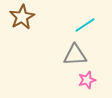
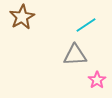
cyan line: moved 1 px right
pink star: moved 10 px right; rotated 18 degrees counterclockwise
